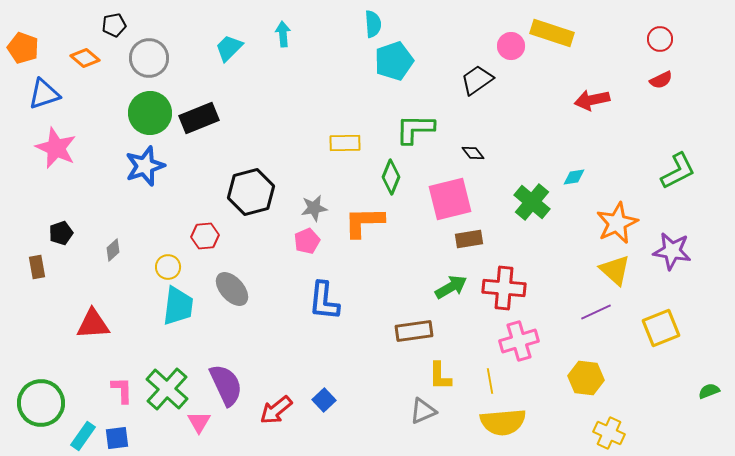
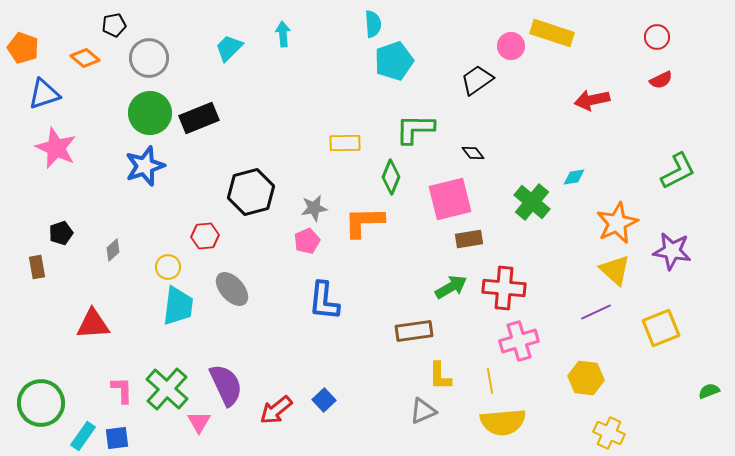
red circle at (660, 39): moved 3 px left, 2 px up
